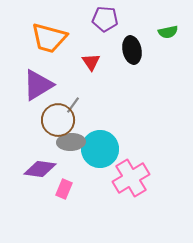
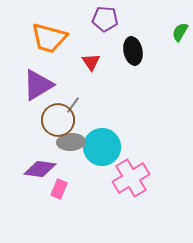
green semicircle: moved 12 px right; rotated 132 degrees clockwise
black ellipse: moved 1 px right, 1 px down
cyan circle: moved 2 px right, 2 px up
pink rectangle: moved 5 px left
